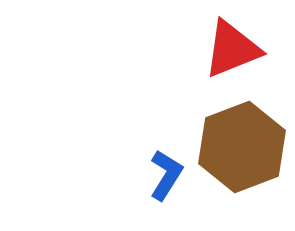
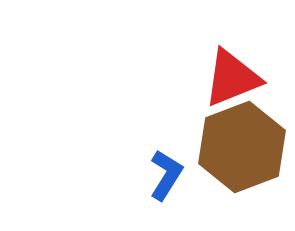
red triangle: moved 29 px down
